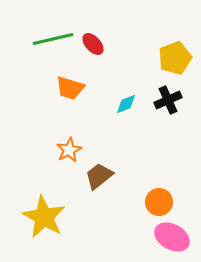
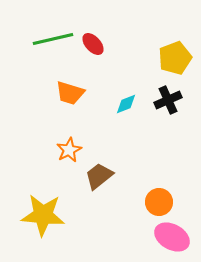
orange trapezoid: moved 5 px down
yellow star: moved 1 px left, 2 px up; rotated 24 degrees counterclockwise
